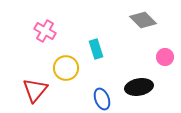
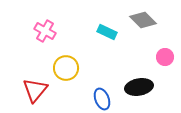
cyan rectangle: moved 11 px right, 17 px up; rotated 48 degrees counterclockwise
